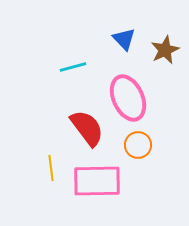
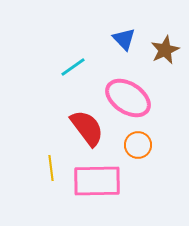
cyan line: rotated 20 degrees counterclockwise
pink ellipse: rotated 33 degrees counterclockwise
